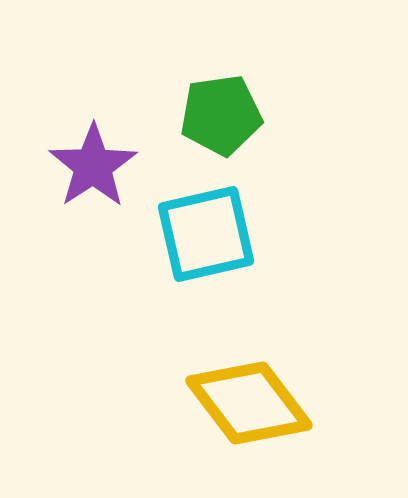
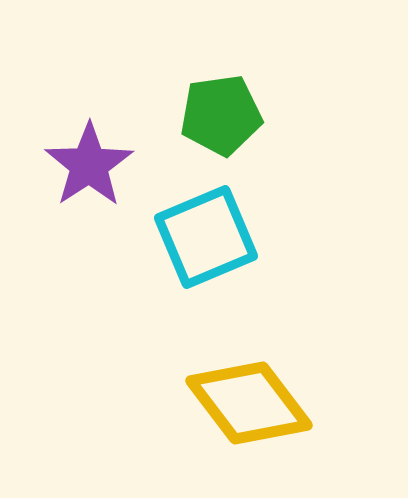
purple star: moved 4 px left, 1 px up
cyan square: moved 3 px down; rotated 10 degrees counterclockwise
